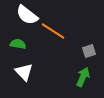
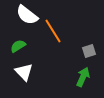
orange line: rotated 25 degrees clockwise
green semicircle: moved 2 px down; rotated 42 degrees counterclockwise
